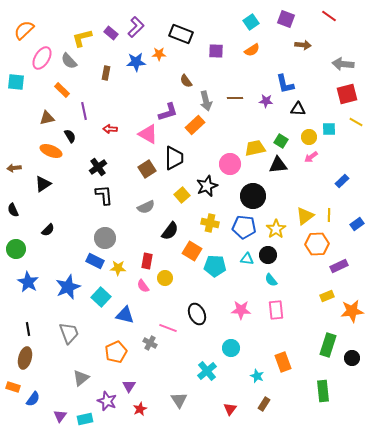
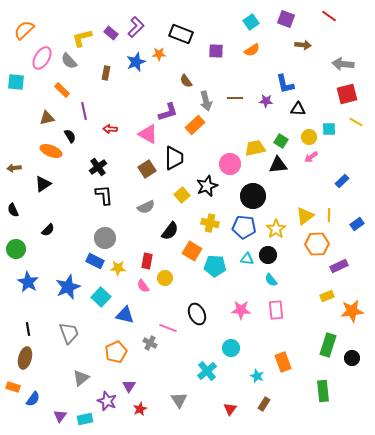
blue star at (136, 62): rotated 18 degrees counterclockwise
